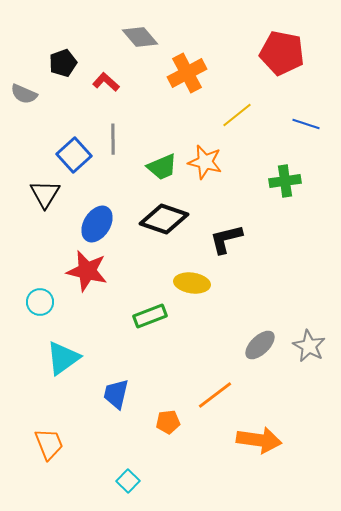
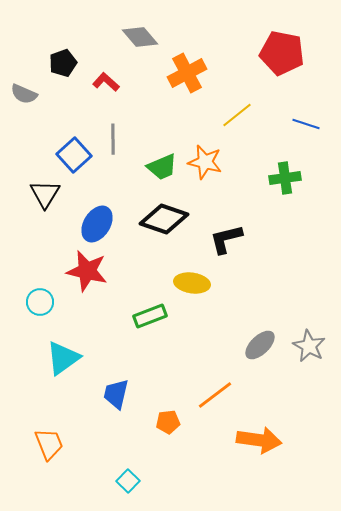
green cross: moved 3 px up
